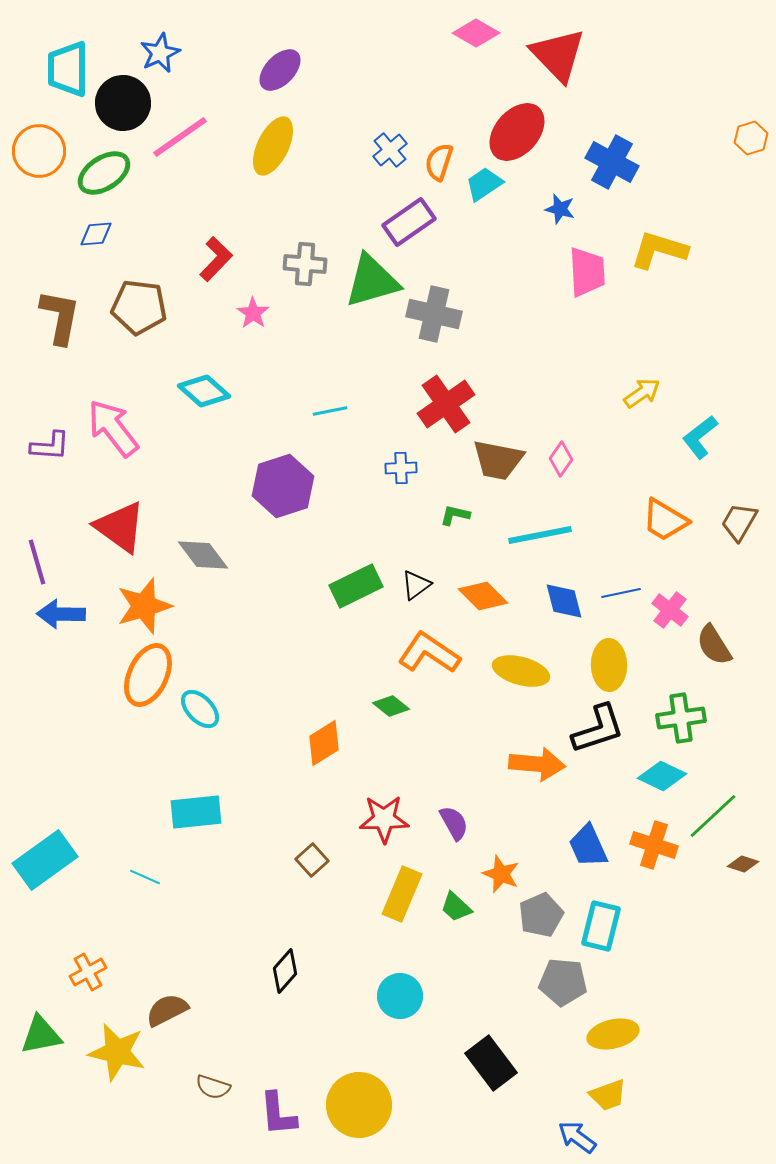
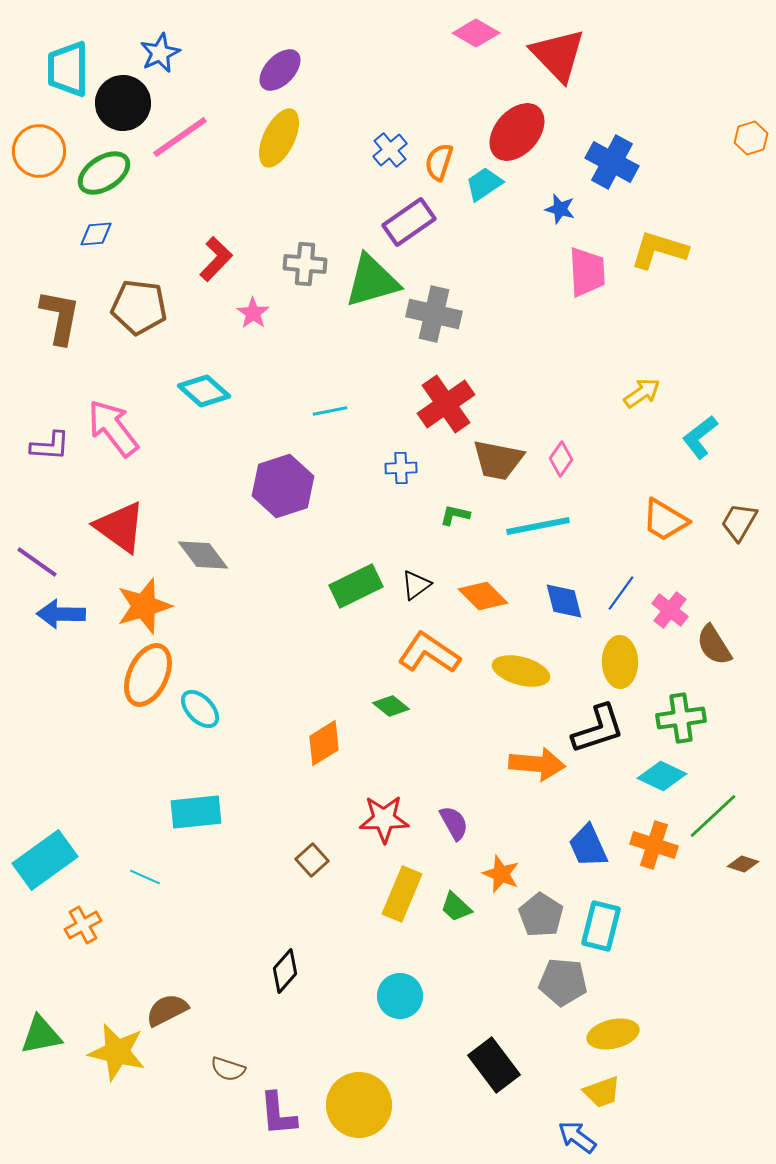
yellow ellipse at (273, 146): moved 6 px right, 8 px up
cyan line at (540, 535): moved 2 px left, 9 px up
purple line at (37, 562): rotated 39 degrees counterclockwise
blue line at (621, 593): rotated 42 degrees counterclockwise
yellow ellipse at (609, 665): moved 11 px right, 3 px up
gray pentagon at (541, 915): rotated 15 degrees counterclockwise
orange cross at (88, 972): moved 5 px left, 47 px up
black rectangle at (491, 1063): moved 3 px right, 2 px down
brown semicircle at (213, 1087): moved 15 px right, 18 px up
yellow trapezoid at (608, 1095): moved 6 px left, 3 px up
